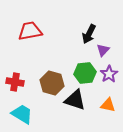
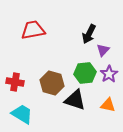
red trapezoid: moved 3 px right, 1 px up
